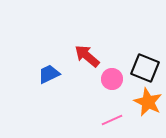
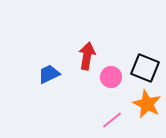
red arrow: rotated 60 degrees clockwise
pink circle: moved 1 px left, 2 px up
orange star: moved 1 px left, 2 px down
pink line: rotated 15 degrees counterclockwise
